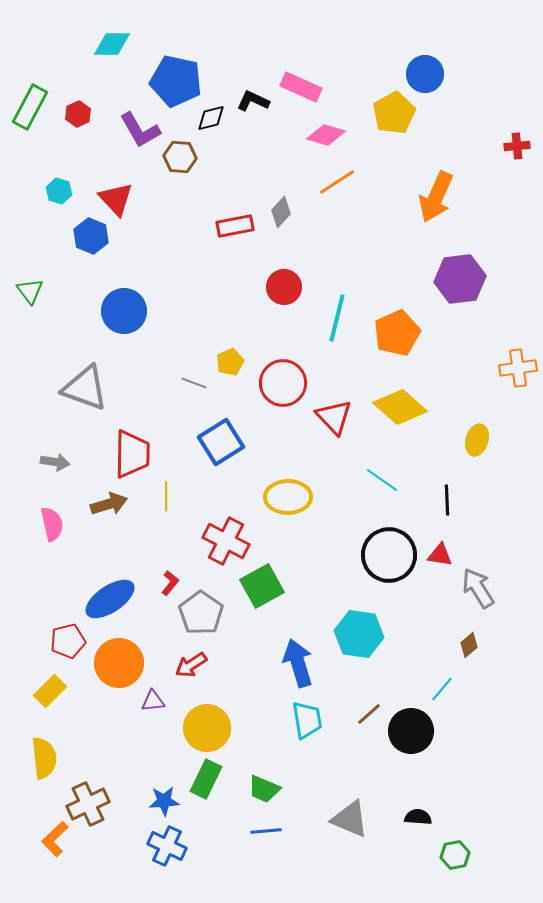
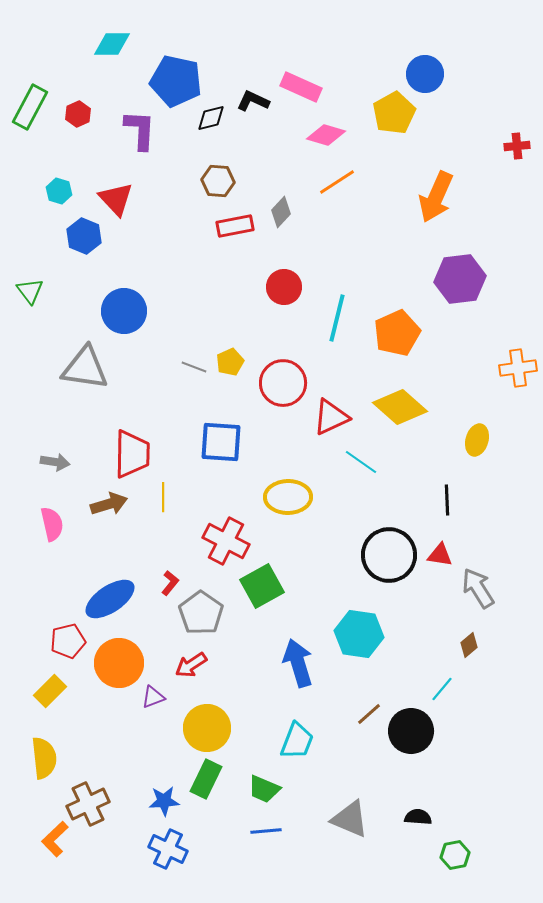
purple L-shape at (140, 130): rotated 147 degrees counterclockwise
brown hexagon at (180, 157): moved 38 px right, 24 px down
blue hexagon at (91, 236): moved 7 px left
gray line at (194, 383): moved 16 px up
gray triangle at (85, 388): moved 20 px up; rotated 12 degrees counterclockwise
red triangle at (334, 417): moved 3 px left; rotated 48 degrees clockwise
blue square at (221, 442): rotated 36 degrees clockwise
cyan line at (382, 480): moved 21 px left, 18 px up
yellow line at (166, 496): moved 3 px left, 1 px down
purple triangle at (153, 701): moved 4 px up; rotated 15 degrees counterclockwise
cyan trapezoid at (307, 720): moved 10 px left, 21 px down; rotated 30 degrees clockwise
blue cross at (167, 846): moved 1 px right, 3 px down
